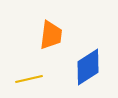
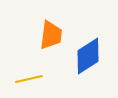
blue diamond: moved 11 px up
